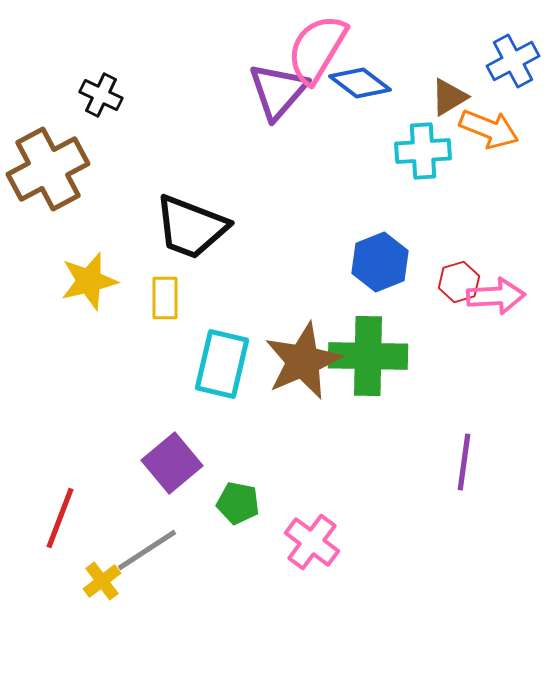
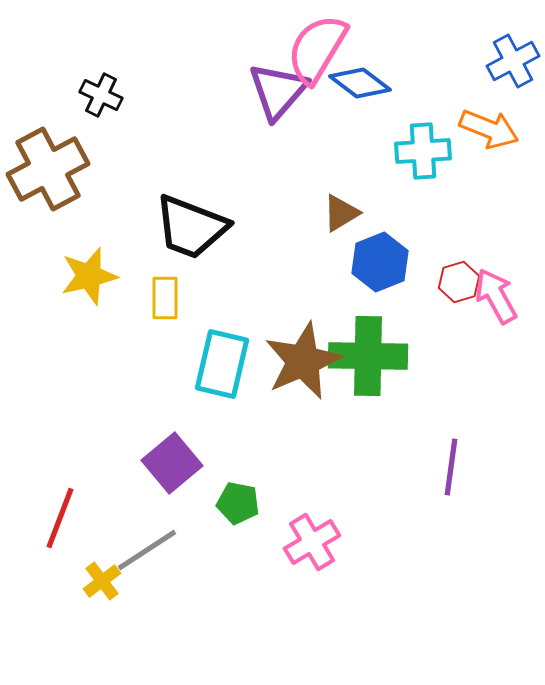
brown triangle: moved 108 px left, 116 px down
yellow star: moved 5 px up
pink arrow: rotated 116 degrees counterclockwise
purple line: moved 13 px left, 5 px down
pink cross: rotated 22 degrees clockwise
